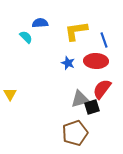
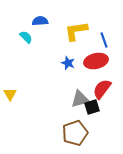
blue semicircle: moved 2 px up
red ellipse: rotated 15 degrees counterclockwise
